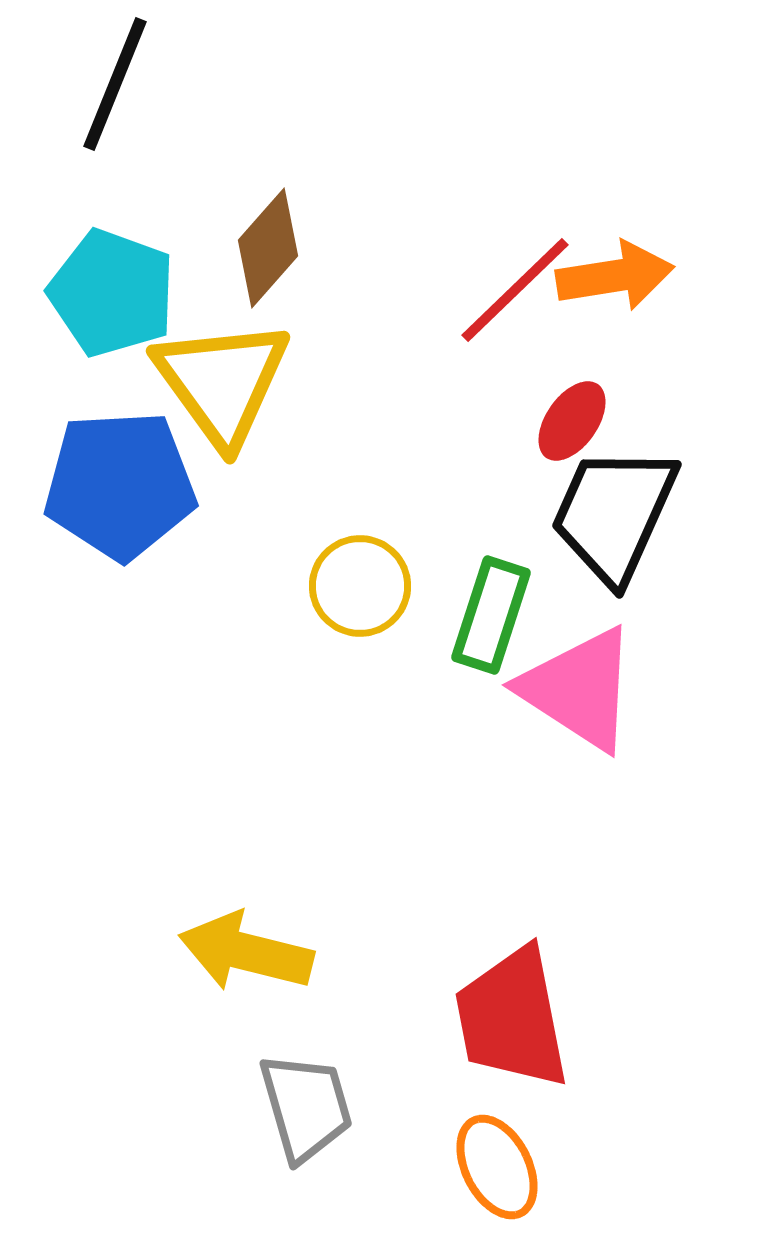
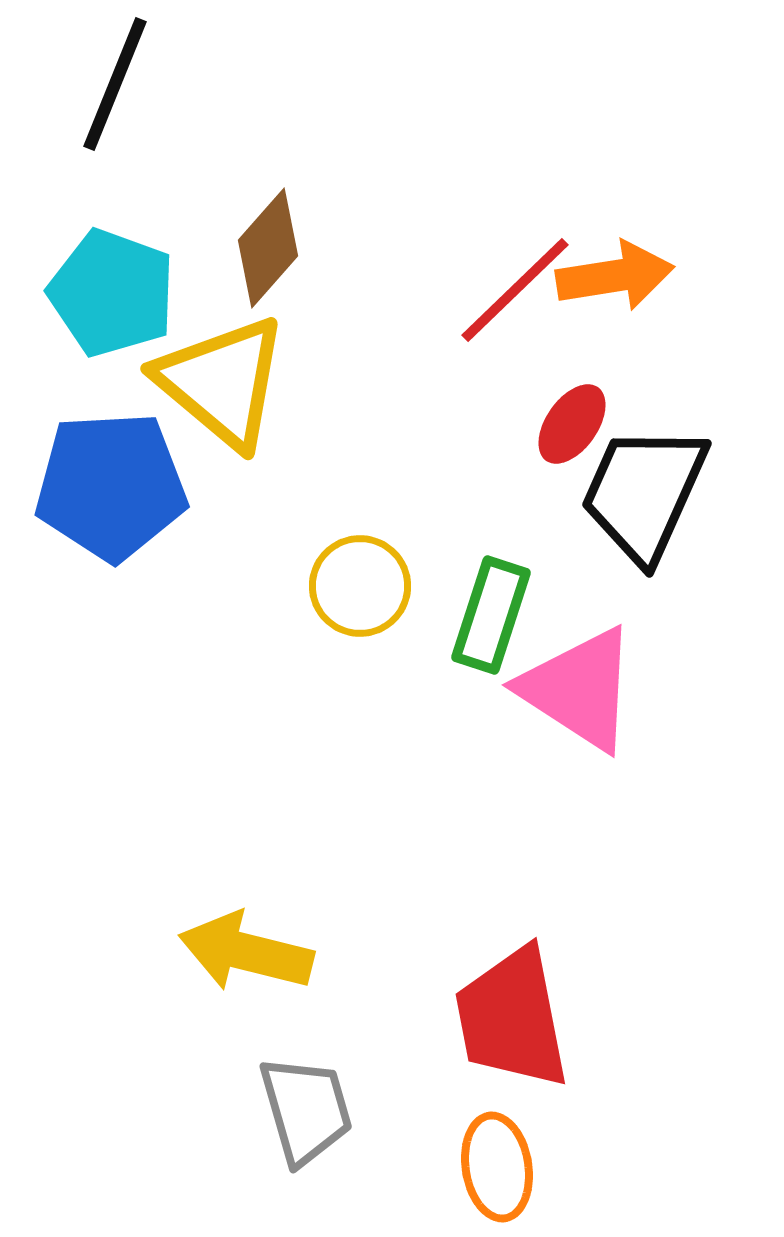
yellow triangle: rotated 14 degrees counterclockwise
red ellipse: moved 3 px down
blue pentagon: moved 9 px left, 1 px down
black trapezoid: moved 30 px right, 21 px up
gray trapezoid: moved 3 px down
orange ellipse: rotated 18 degrees clockwise
